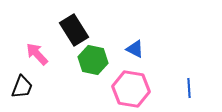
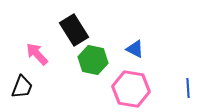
blue line: moved 1 px left
